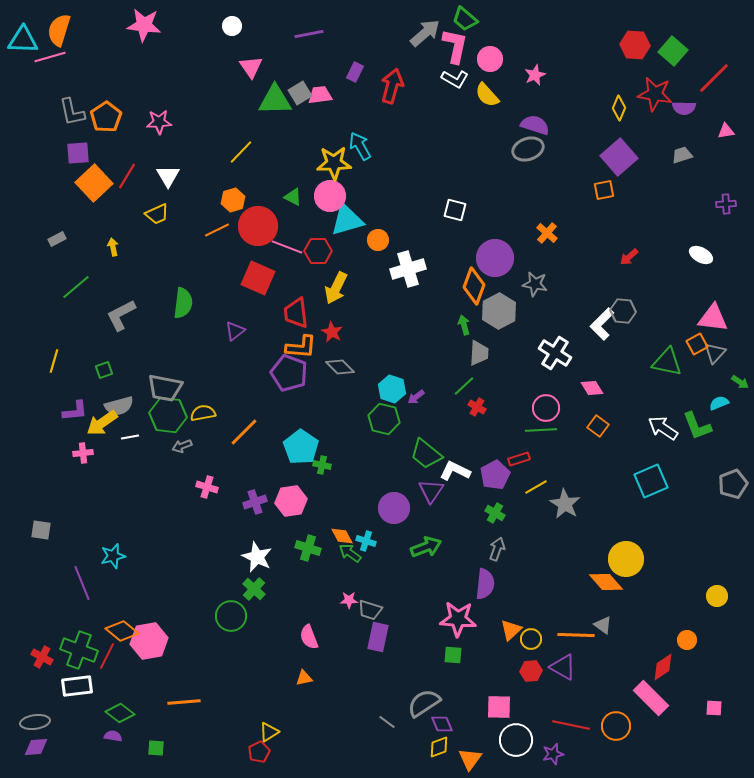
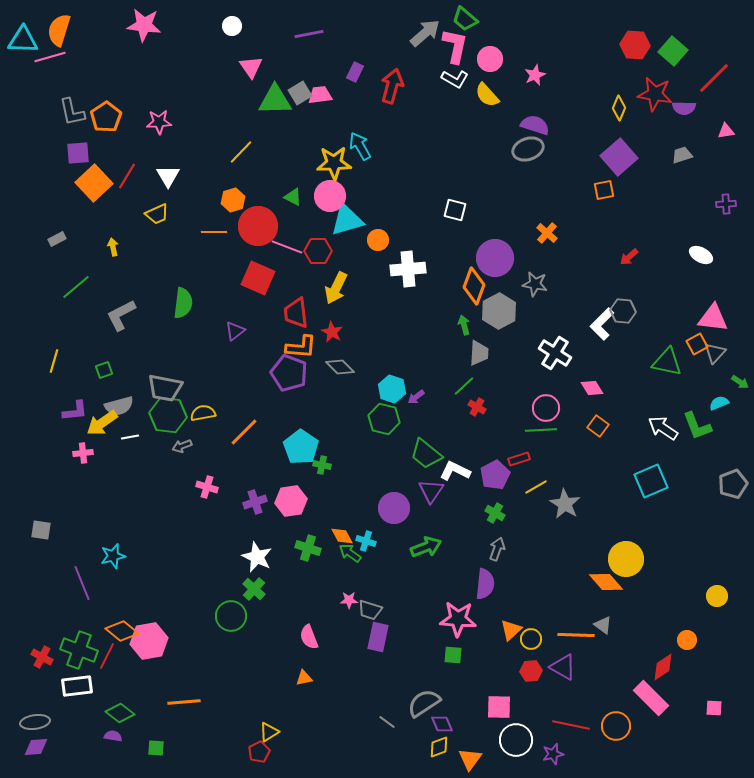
orange line at (217, 230): moved 3 px left, 2 px down; rotated 25 degrees clockwise
white cross at (408, 269): rotated 12 degrees clockwise
